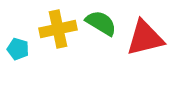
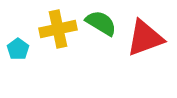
red triangle: rotated 6 degrees counterclockwise
cyan pentagon: rotated 20 degrees clockwise
